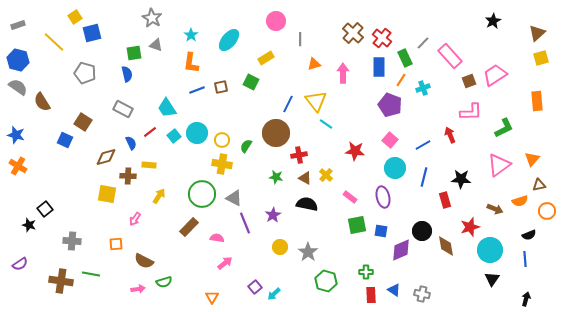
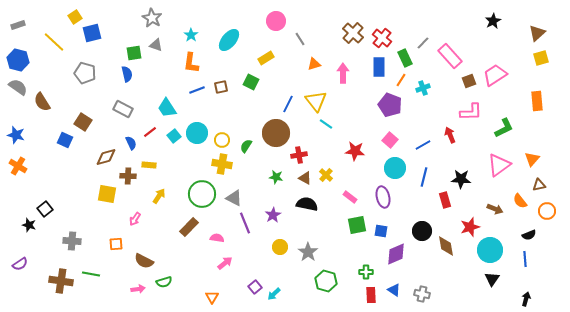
gray line at (300, 39): rotated 32 degrees counterclockwise
orange semicircle at (520, 201): rotated 70 degrees clockwise
purple diamond at (401, 250): moved 5 px left, 4 px down
